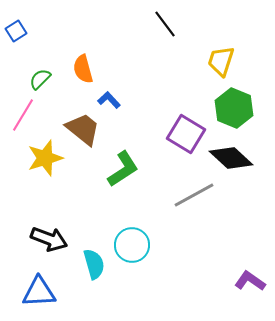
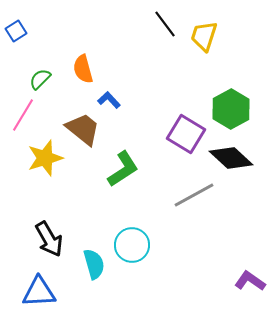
yellow trapezoid: moved 17 px left, 25 px up
green hexagon: moved 3 px left, 1 px down; rotated 9 degrees clockwise
black arrow: rotated 39 degrees clockwise
